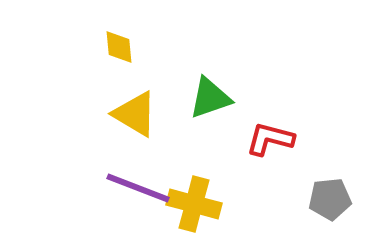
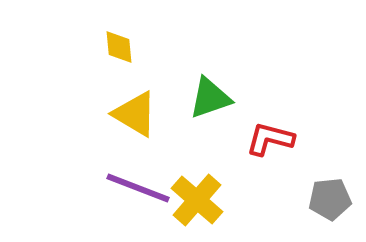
yellow cross: moved 3 px right, 4 px up; rotated 26 degrees clockwise
